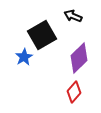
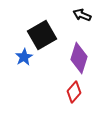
black arrow: moved 9 px right, 1 px up
purple diamond: rotated 28 degrees counterclockwise
